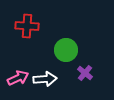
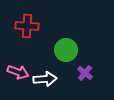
pink arrow: moved 6 px up; rotated 45 degrees clockwise
